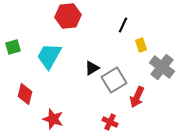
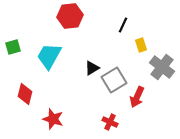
red hexagon: moved 2 px right
